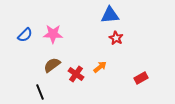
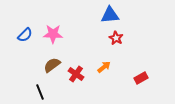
orange arrow: moved 4 px right
